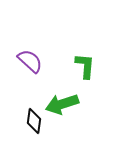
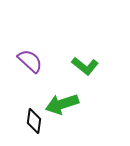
green L-shape: rotated 124 degrees clockwise
